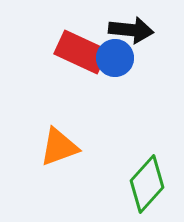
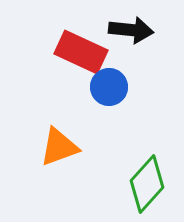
blue circle: moved 6 px left, 29 px down
